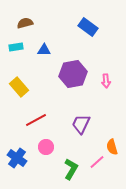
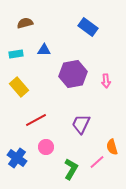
cyan rectangle: moved 7 px down
